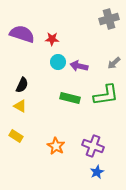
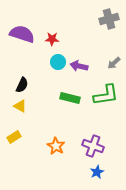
yellow rectangle: moved 2 px left, 1 px down; rotated 64 degrees counterclockwise
